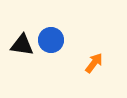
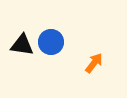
blue circle: moved 2 px down
